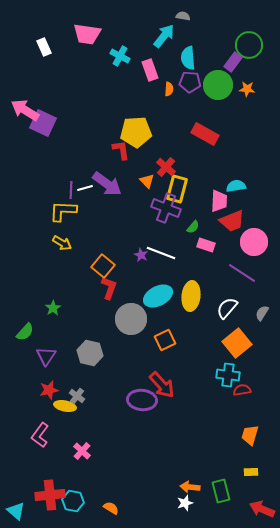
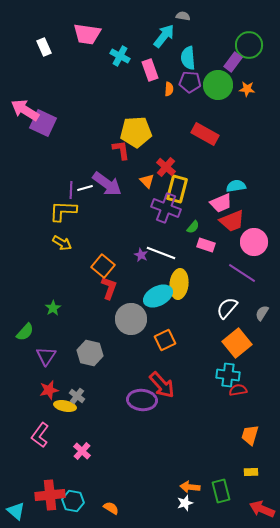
pink trapezoid at (219, 201): moved 2 px right, 2 px down; rotated 65 degrees clockwise
yellow ellipse at (191, 296): moved 12 px left, 12 px up
red semicircle at (242, 390): moved 4 px left
